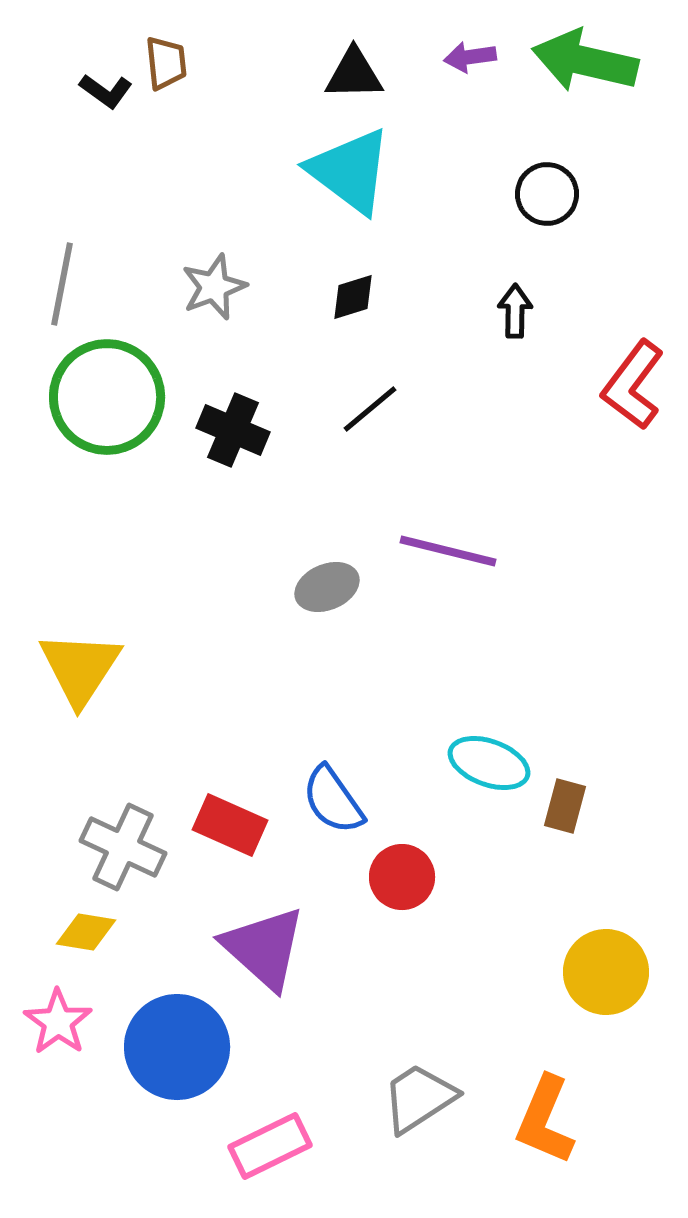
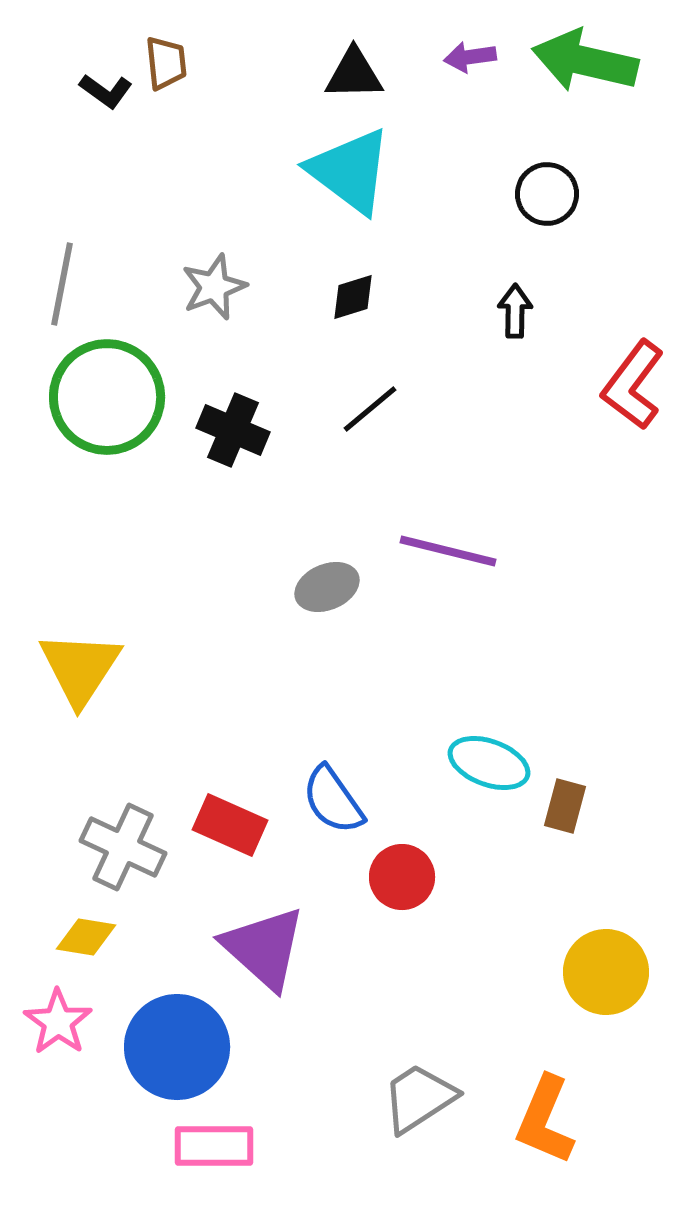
yellow diamond: moved 5 px down
pink rectangle: moved 56 px left; rotated 26 degrees clockwise
